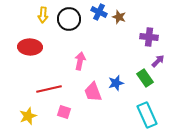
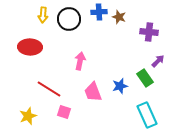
blue cross: rotated 28 degrees counterclockwise
purple cross: moved 5 px up
blue star: moved 4 px right, 3 px down
red line: rotated 45 degrees clockwise
